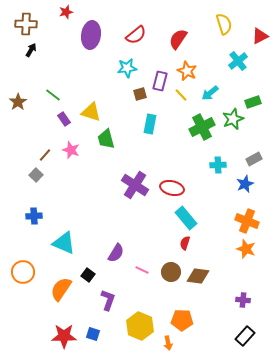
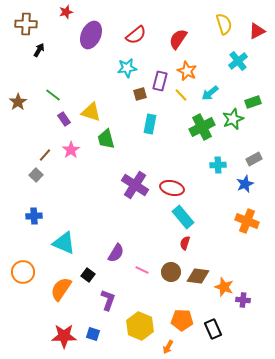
purple ellipse at (91, 35): rotated 16 degrees clockwise
red triangle at (260, 36): moved 3 px left, 5 px up
black arrow at (31, 50): moved 8 px right
pink star at (71, 150): rotated 18 degrees clockwise
cyan rectangle at (186, 218): moved 3 px left, 1 px up
orange star at (246, 249): moved 22 px left, 38 px down
black rectangle at (245, 336): moved 32 px left, 7 px up; rotated 66 degrees counterclockwise
orange arrow at (168, 343): moved 4 px down; rotated 40 degrees clockwise
